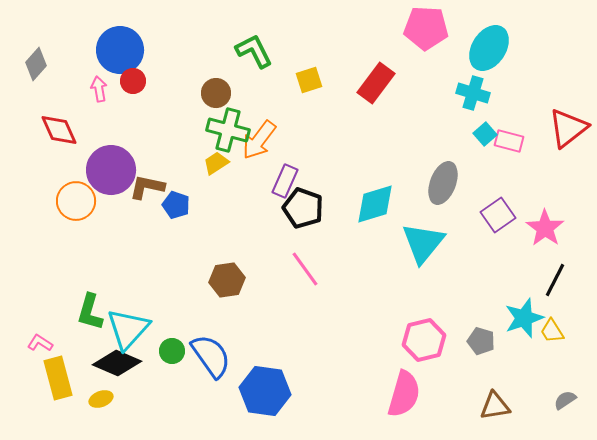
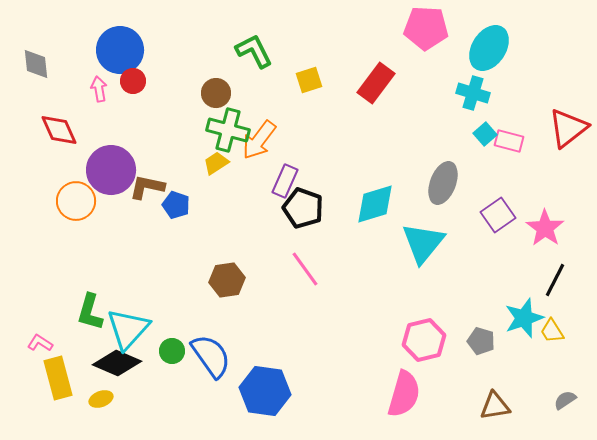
gray diamond at (36, 64): rotated 48 degrees counterclockwise
